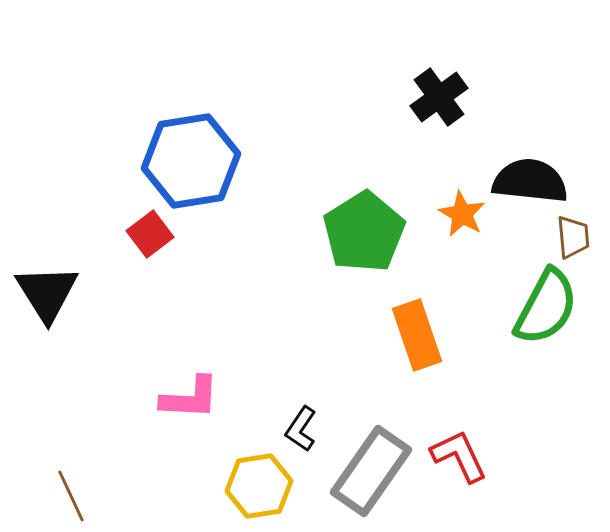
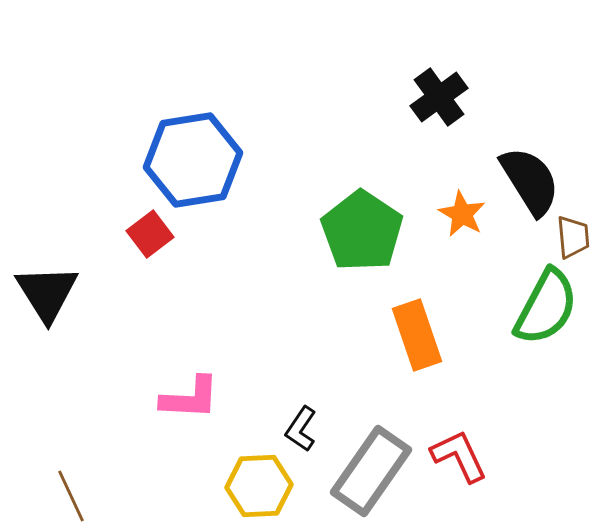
blue hexagon: moved 2 px right, 1 px up
black semicircle: rotated 52 degrees clockwise
green pentagon: moved 2 px left, 1 px up; rotated 6 degrees counterclockwise
yellow hexagon: rotated 6 degrees clockwise
